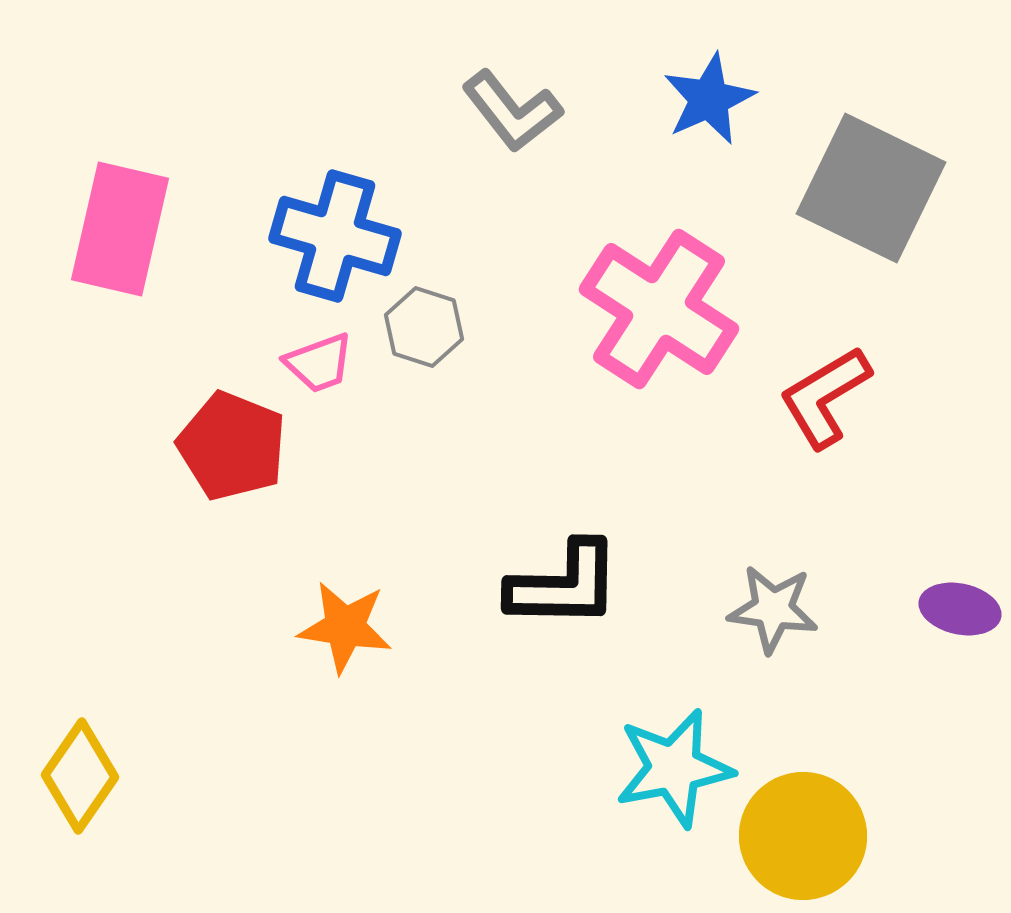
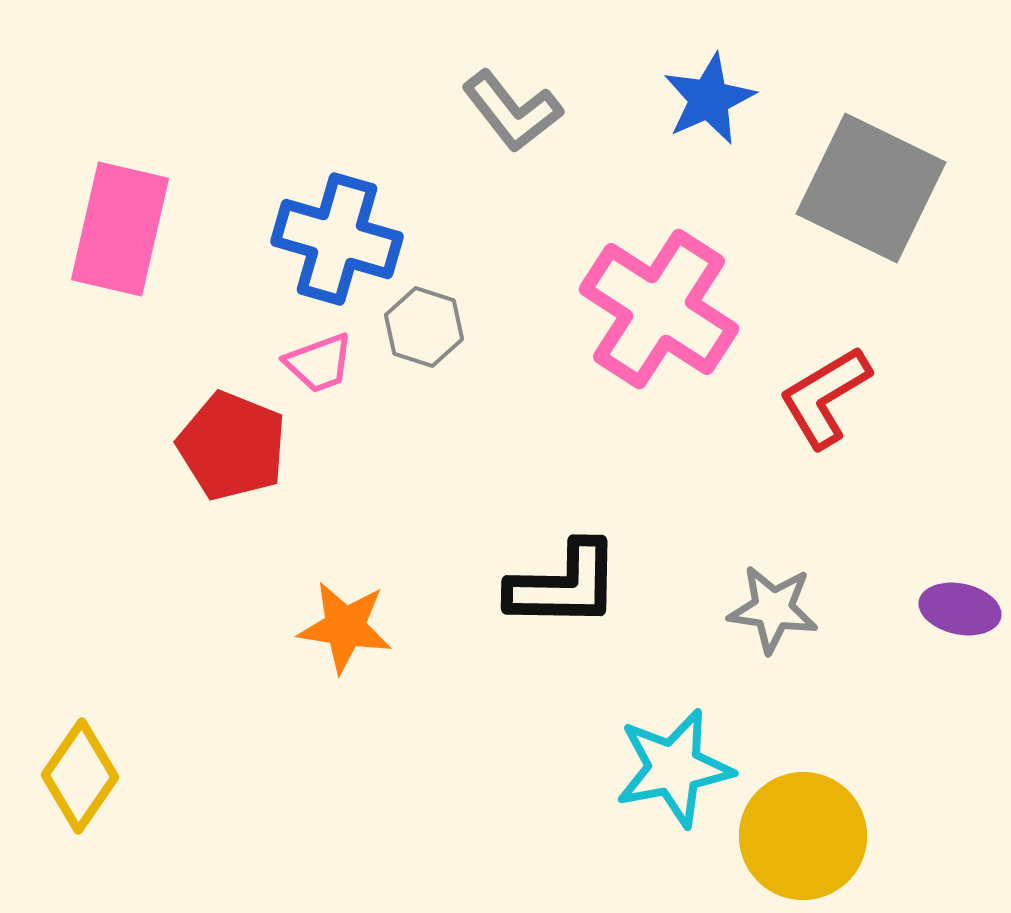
blue cross: moved 2 px right, 3 px down
